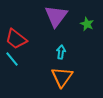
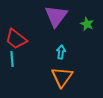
cyan line: rotated 35 degrees clockwise
